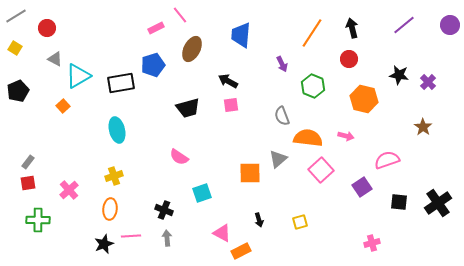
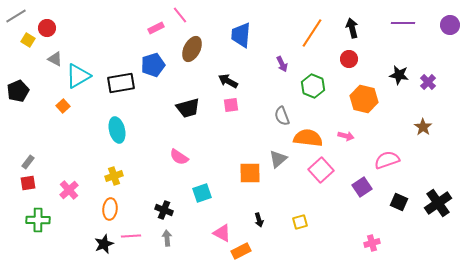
purple line at (404, 25): moved 1 px left, 2 px up; rotated 40 degrees clockwise
yellow square at (15, 48): moved 13 px right, 8 px up
black square at (399, 202): rotated 18 degrees clockwise
